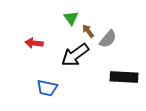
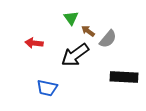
brown arrow: rotated 16 degrees counterclockwise
